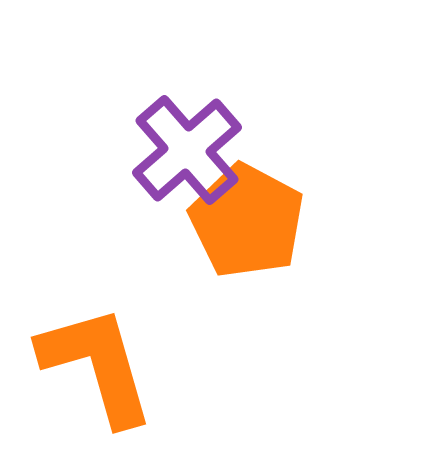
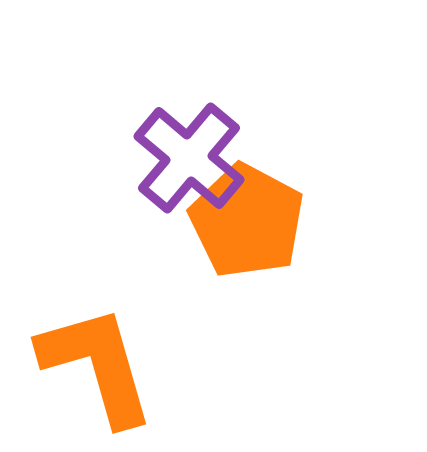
purple cross: moved 2 px right, 8 px down; rotated 9 degrees counterclockwise
